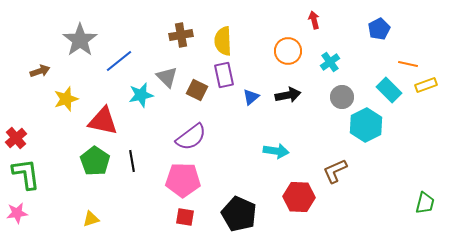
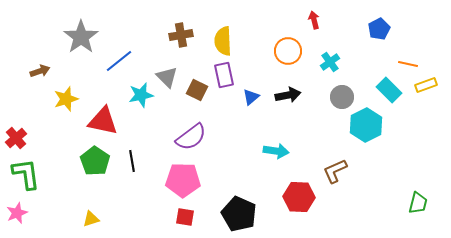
gray star: moved 1 px right, 3 px up
green trapezoid: moved 7 px left
pink star: rotated 15 degrees counterclockwise
